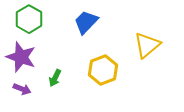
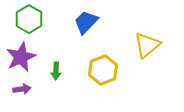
purple star: rotated 28 degrees clockwise
green arrow: moved 1 px right, 7 px up; rotated 24 degrees counterclockwise
purple arrow: rotated 30 degrees counterclockwise
